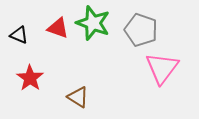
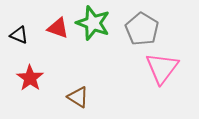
gray pentagon: moved 1 px right, 1 px up; rotated 12 degrees clockwise
